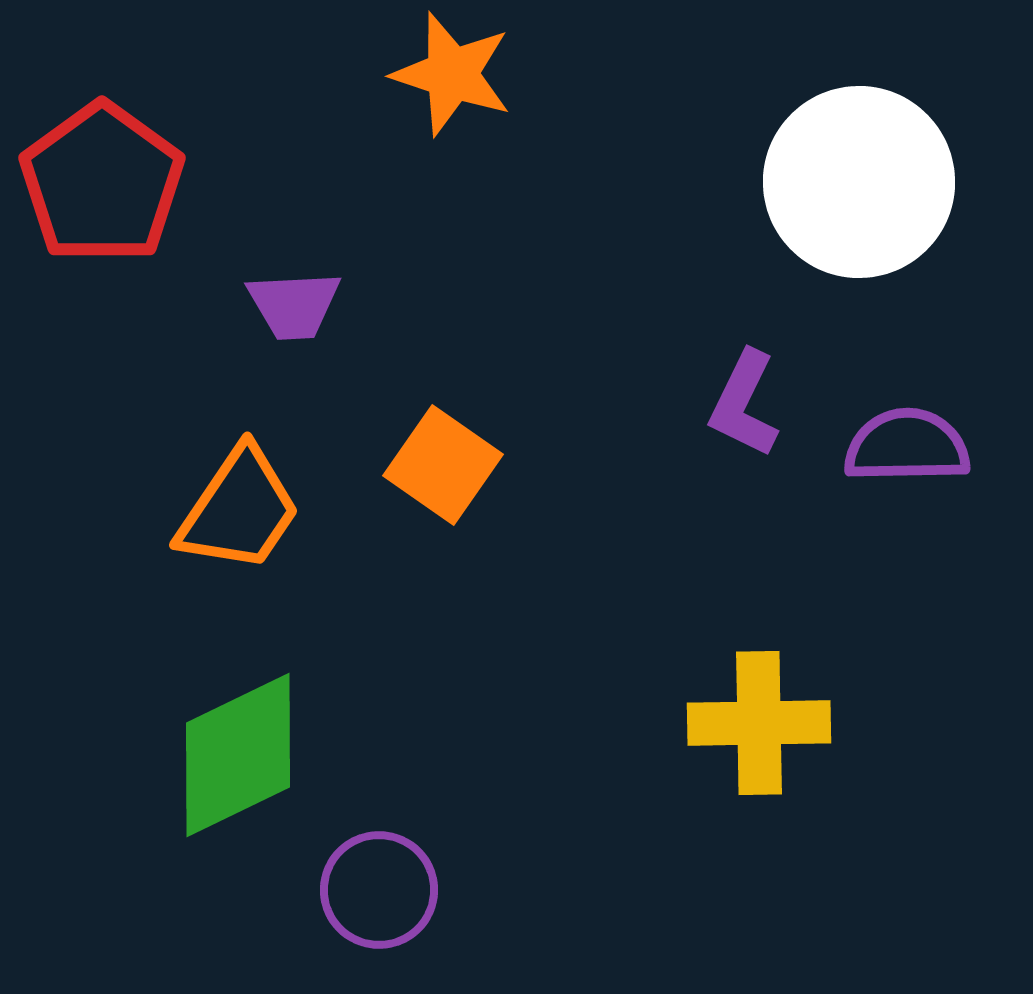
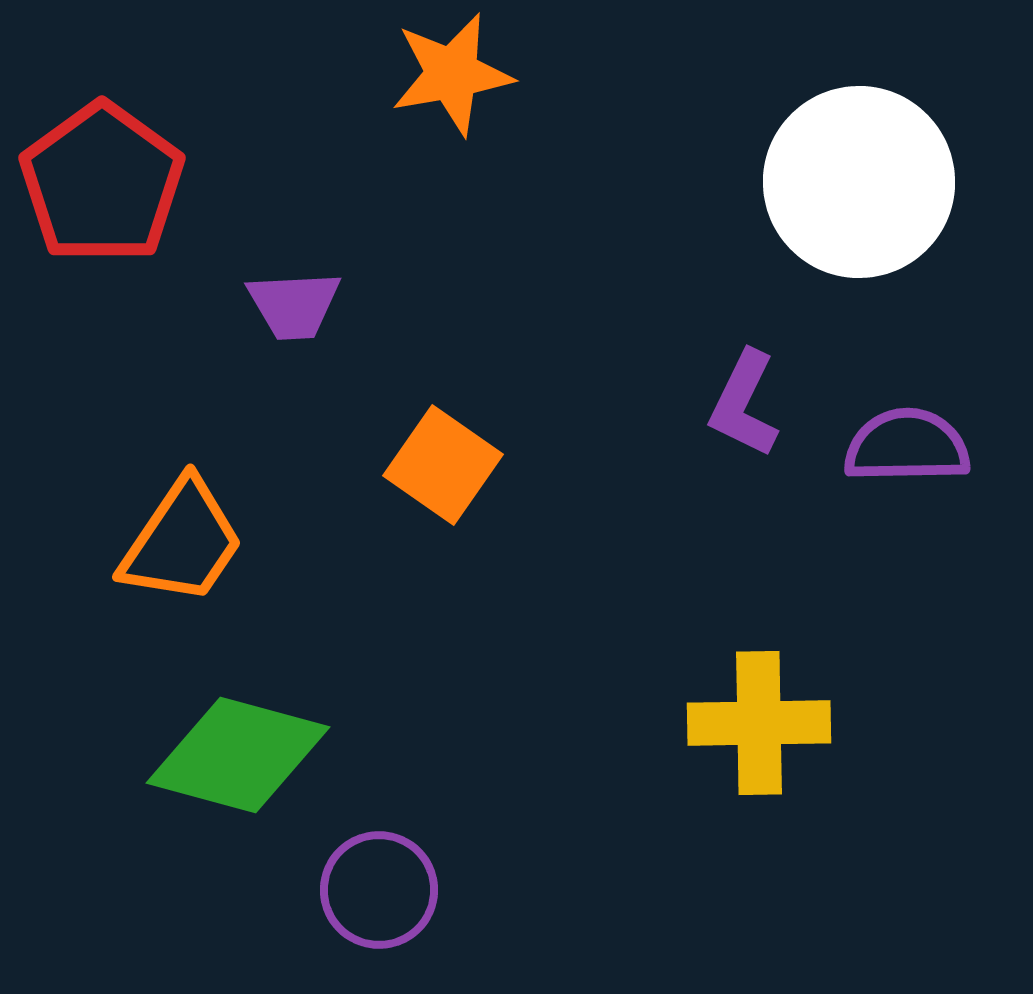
orange star: rotated 28 degrees counterclockwise
orange trapezoid: moved 57 px left, 32 px down
green diamond: rotated 41 degrees clockwise
